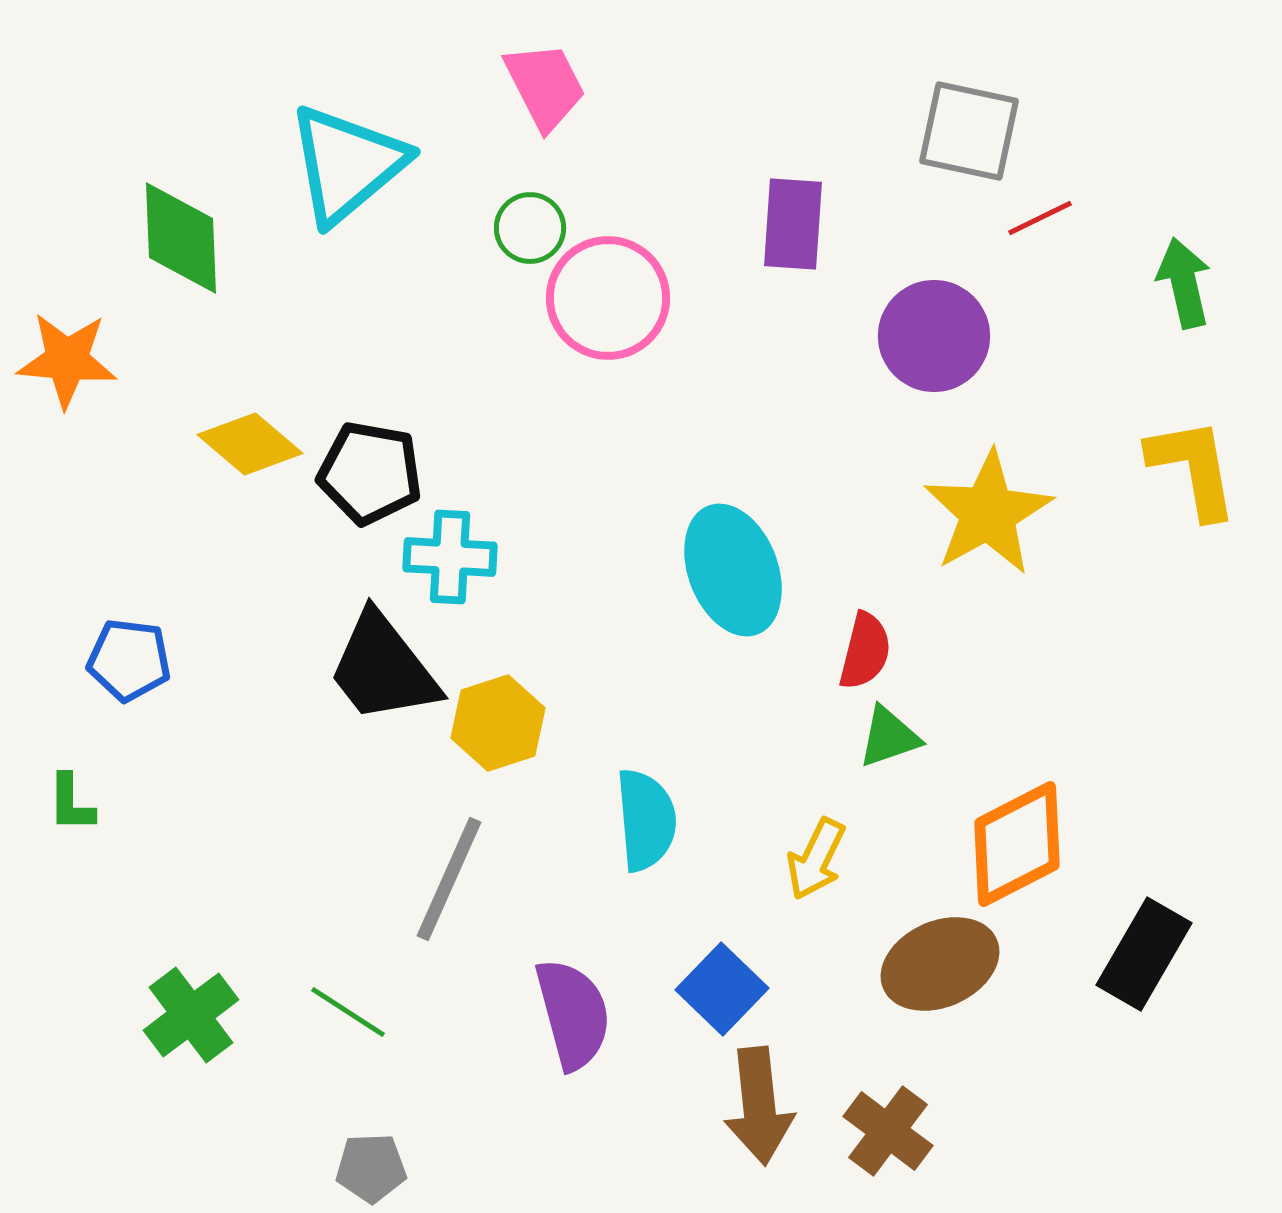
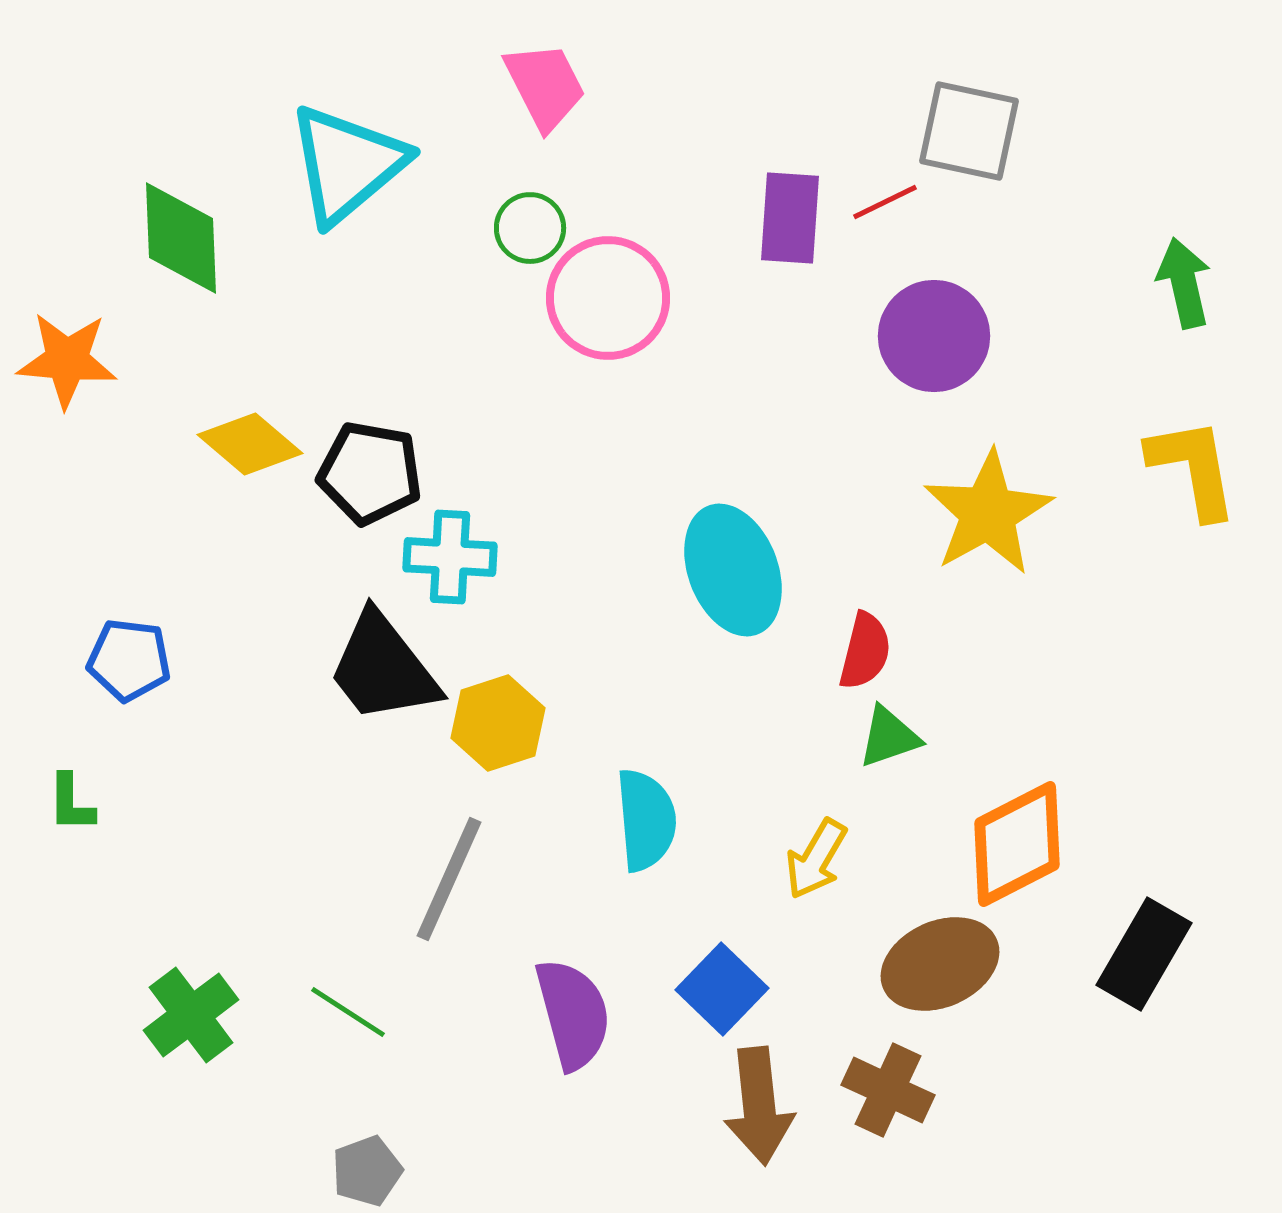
red line: moved 155 px left, 16 px up
purple rectangle: moved 3 px left, 6 px up
yellow arrow: rotated 4 degrees clockwise
brown cross: moved 41 px up; rotated 12 degrees counterclockwise
gray pentagon: moved 4 px left, 3 px down; rotated 18 degrees counterclockwise
